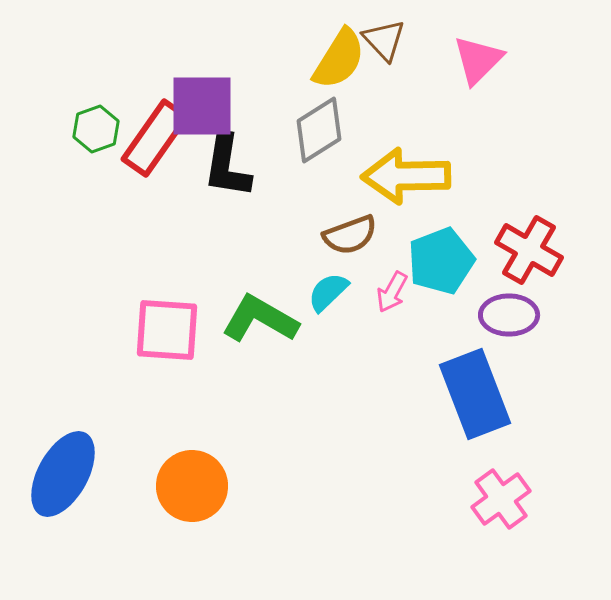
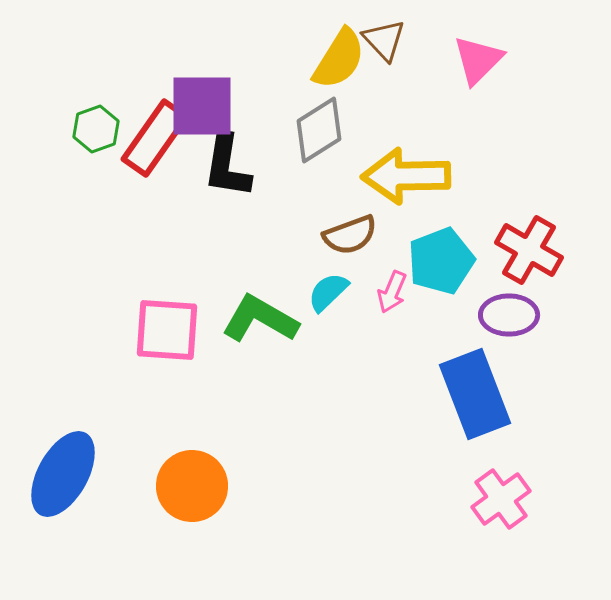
pink arrow: rotated 6 degrees counterclockwise
